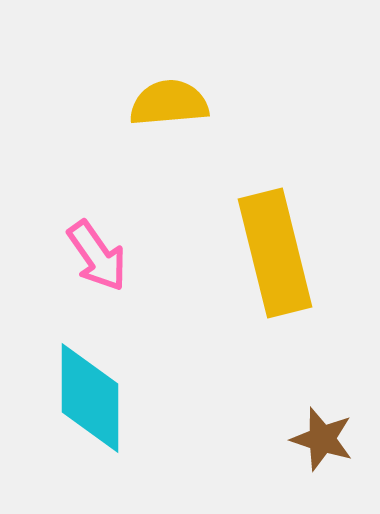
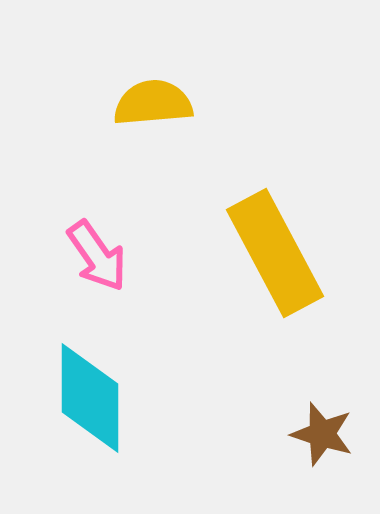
yellow semicircle: moved 16 px left
yellow rectangle: rotated 14 degrees counterclockwise
brown star: moved 5 px up
